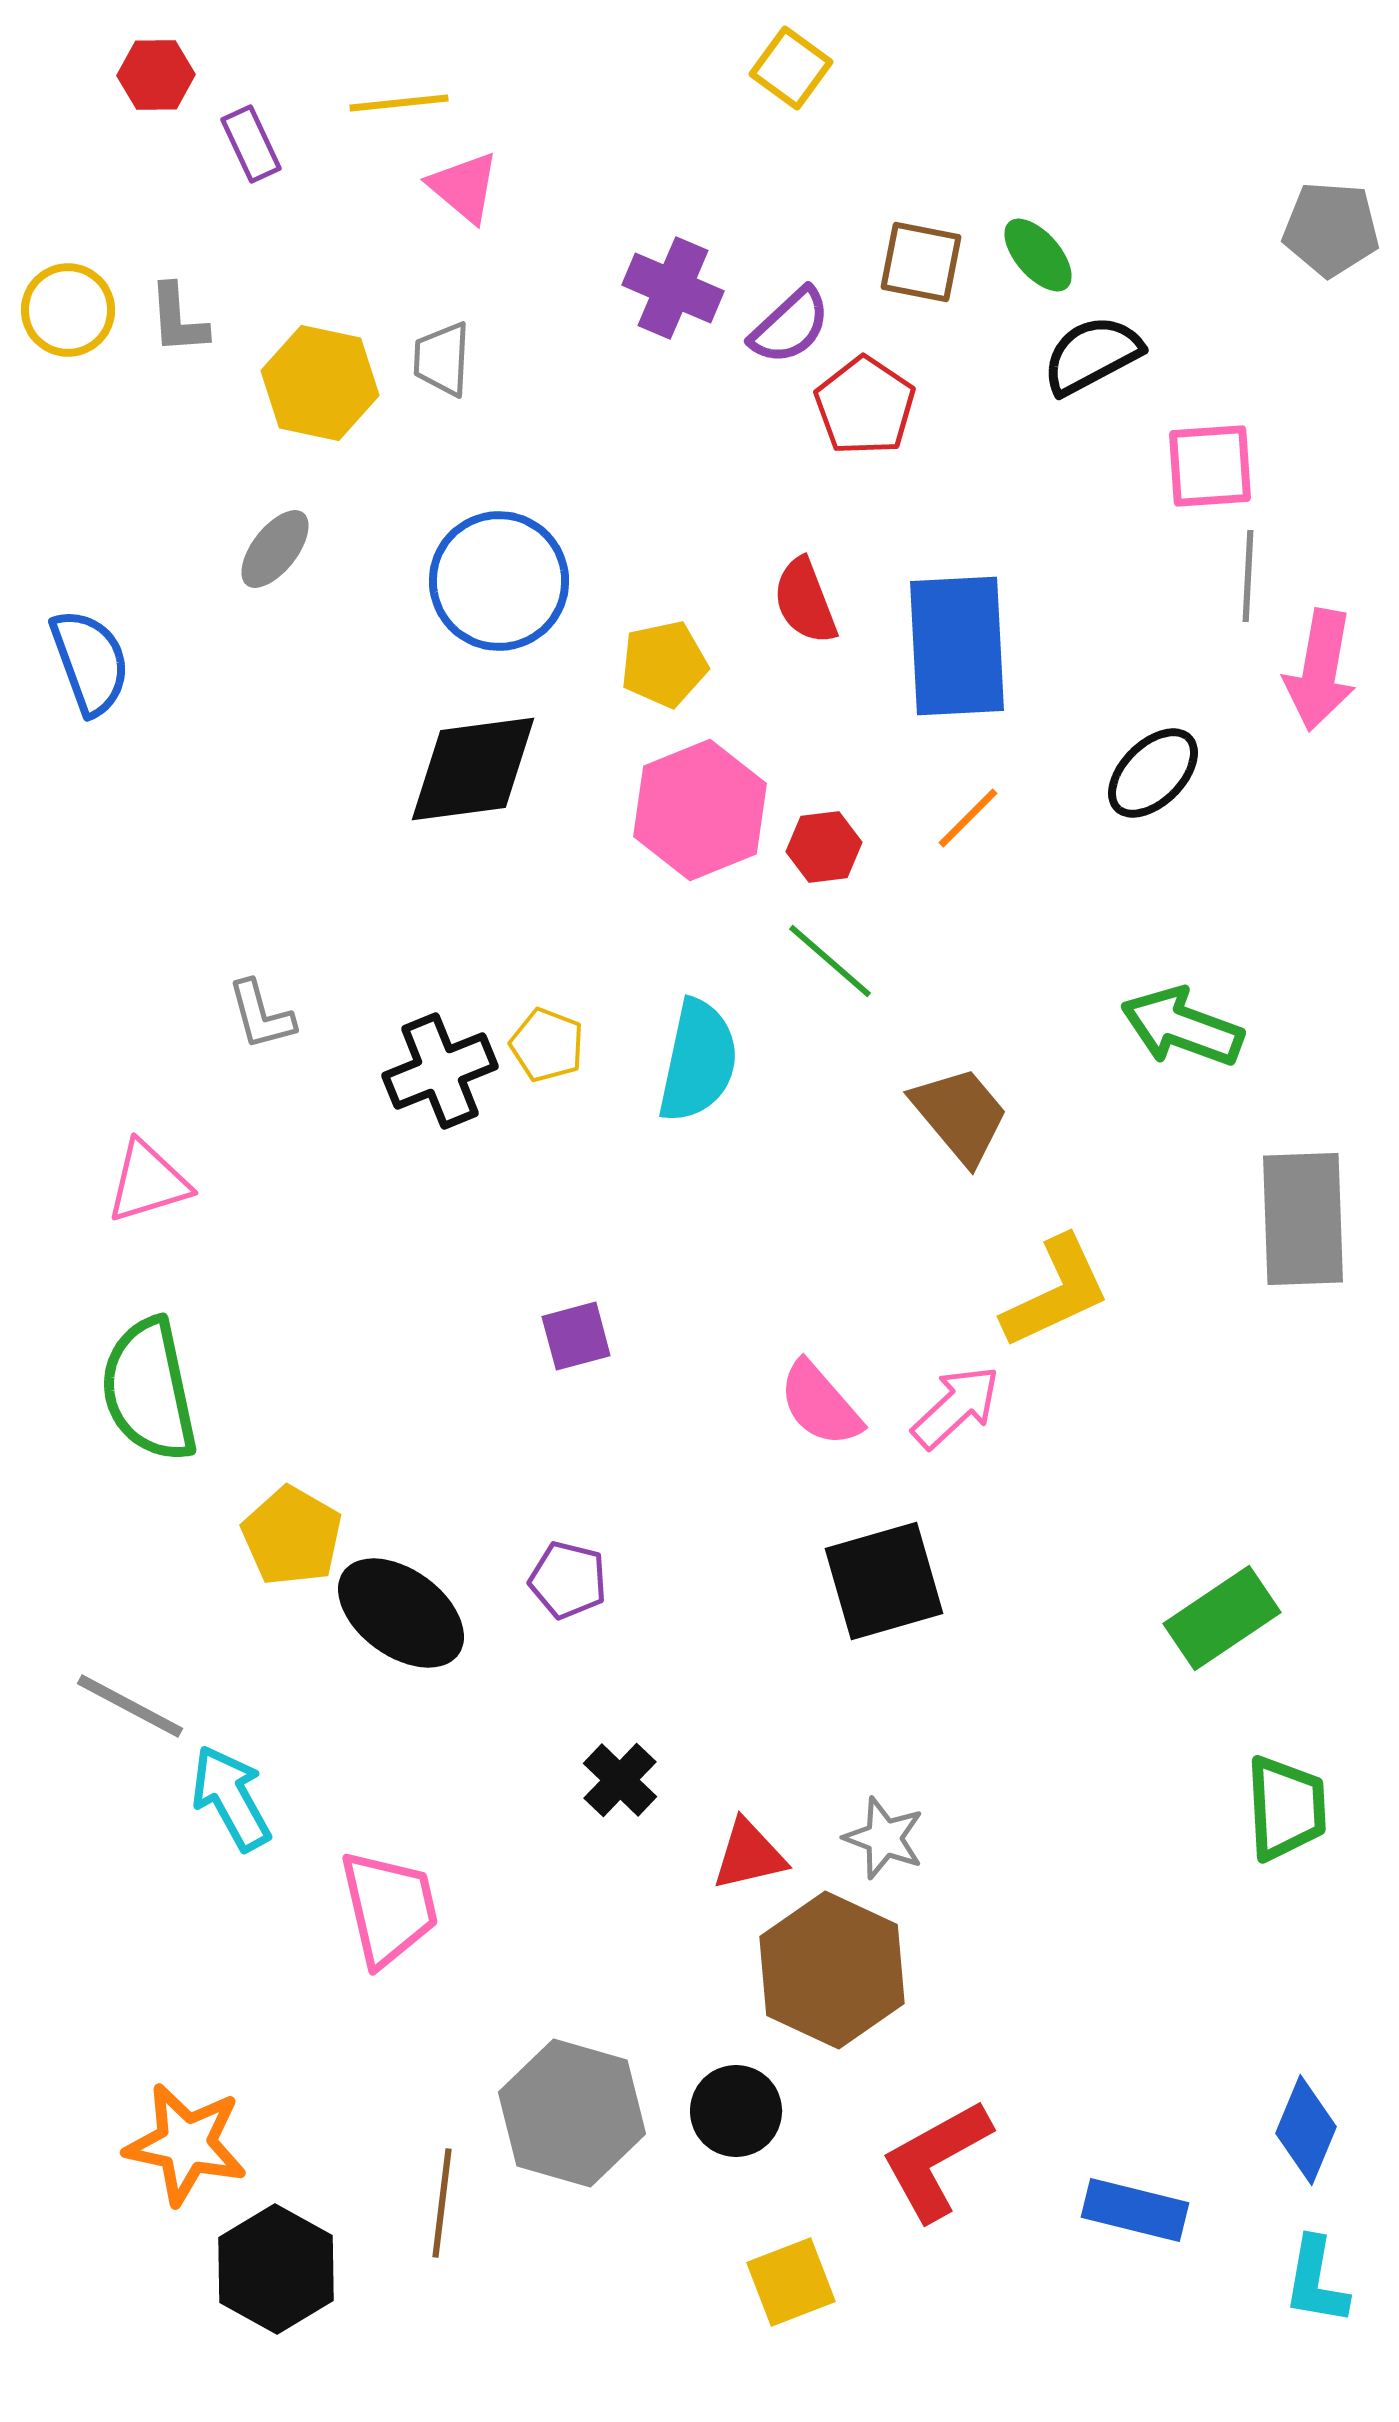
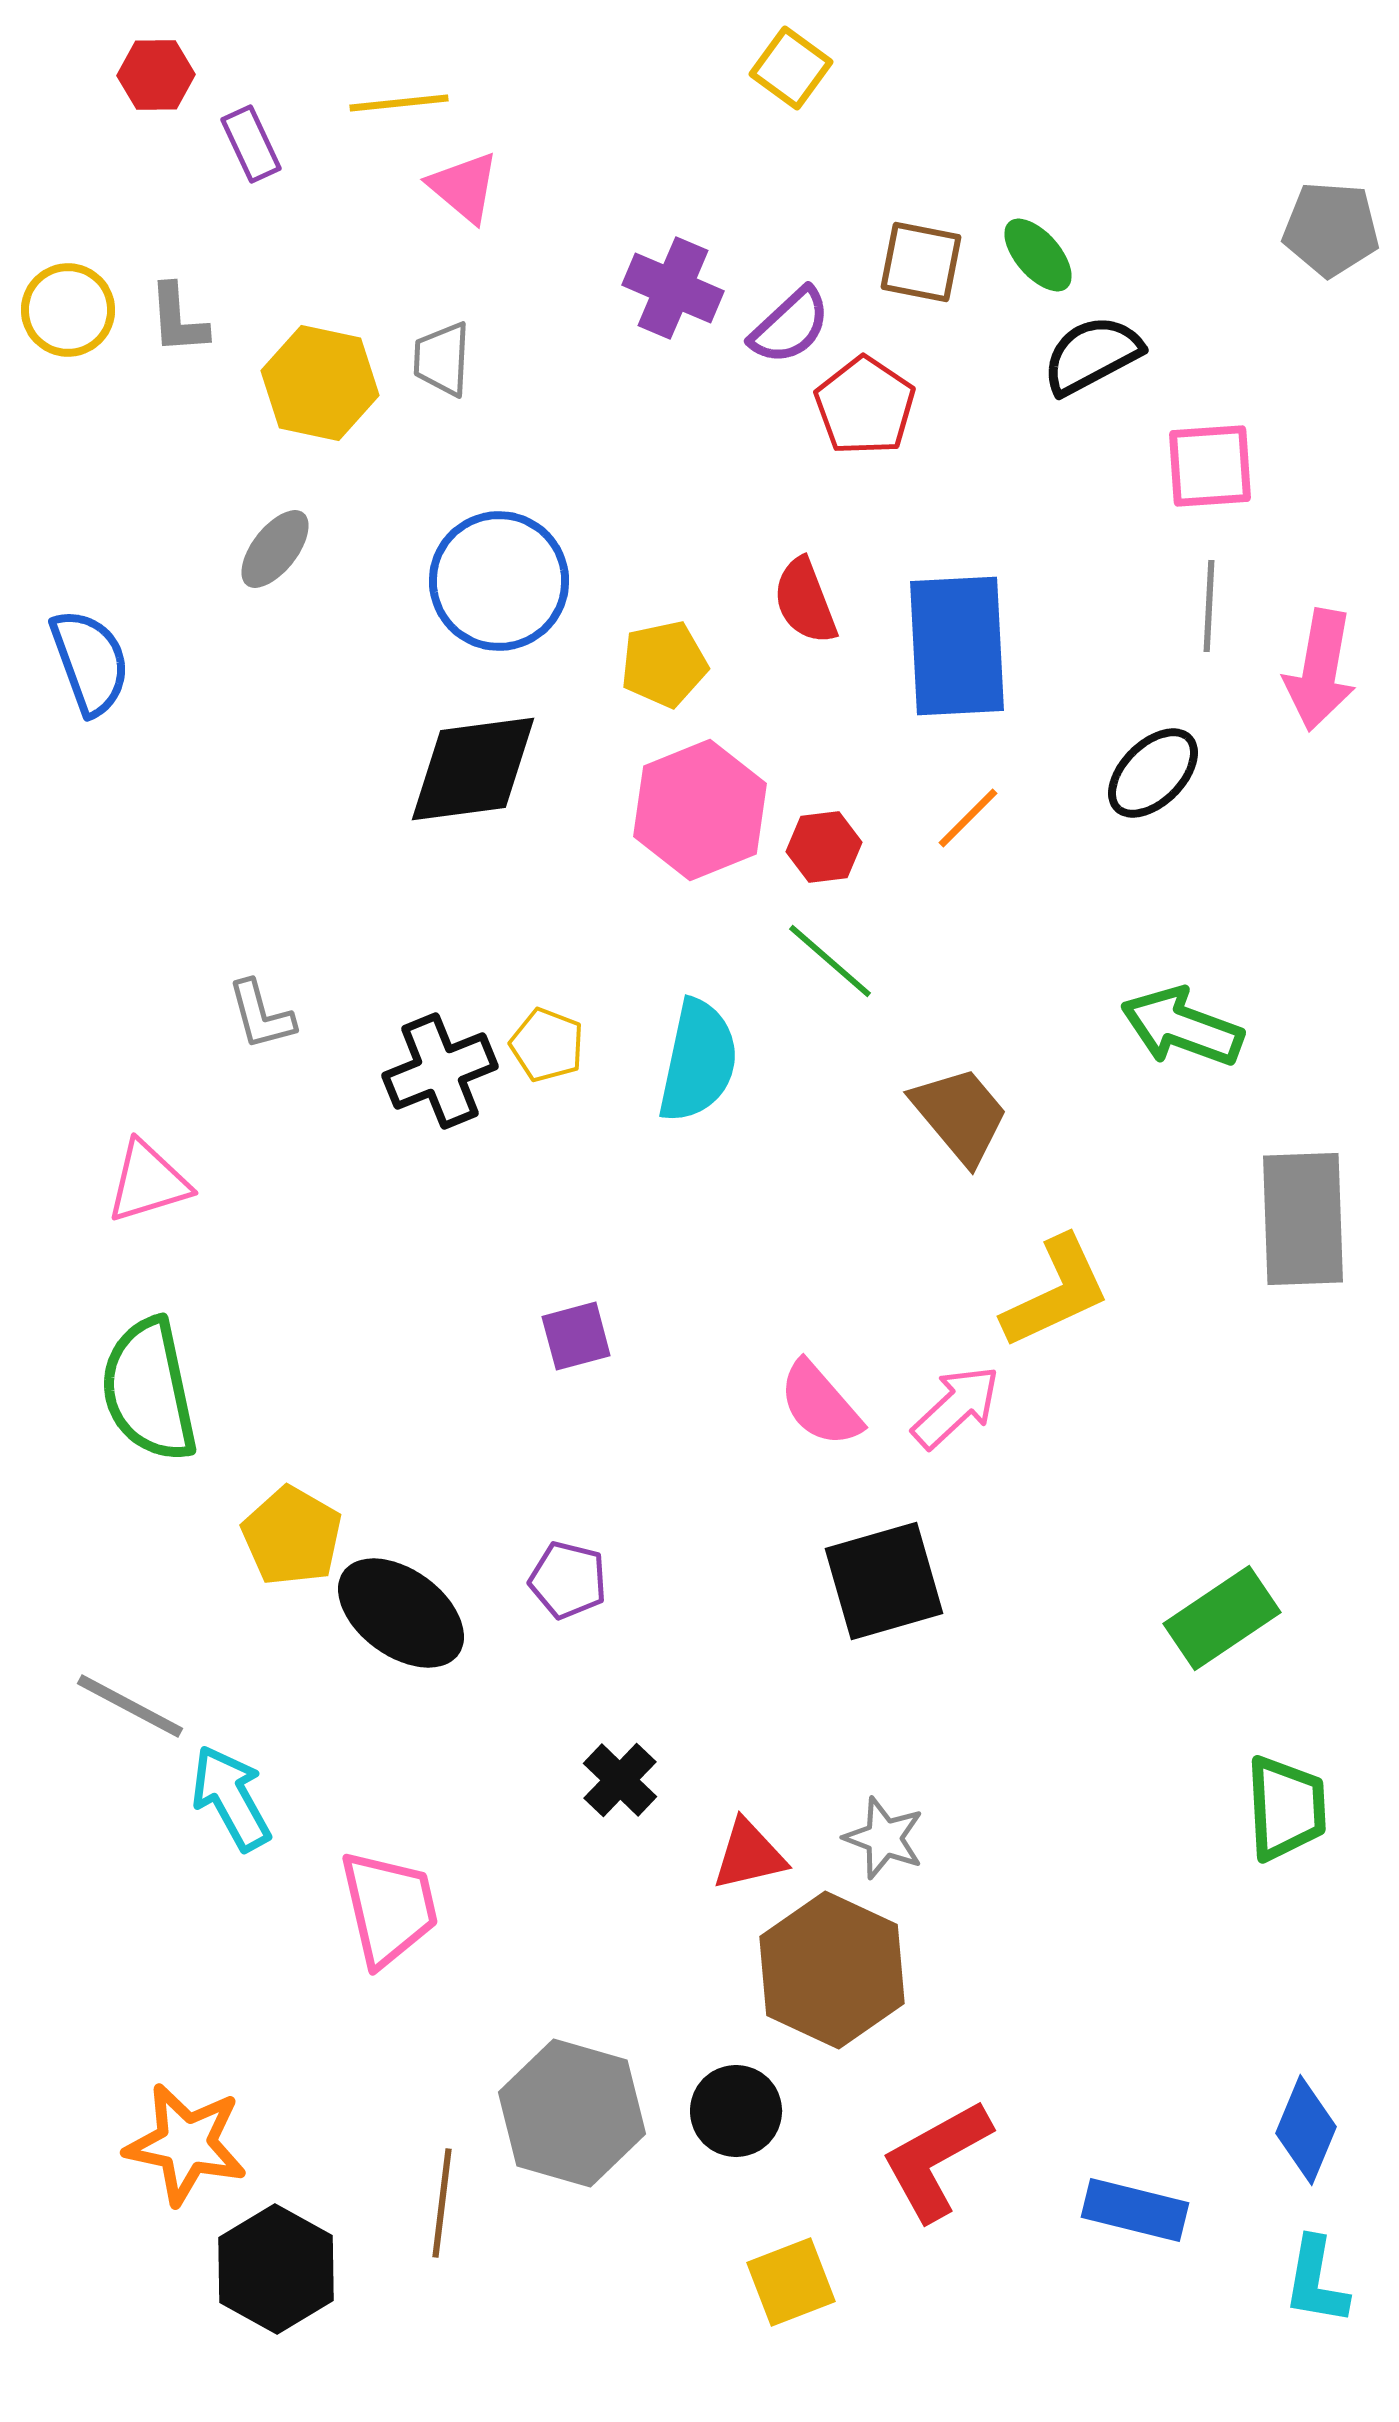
gray line at (1248, 576): moved 39 px left, 30 px down
